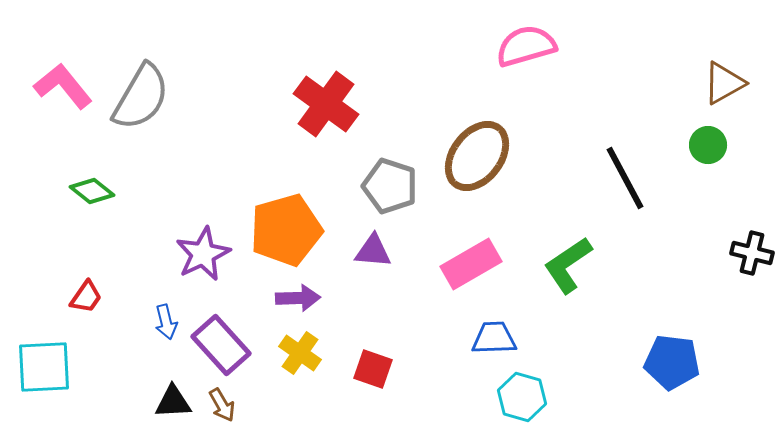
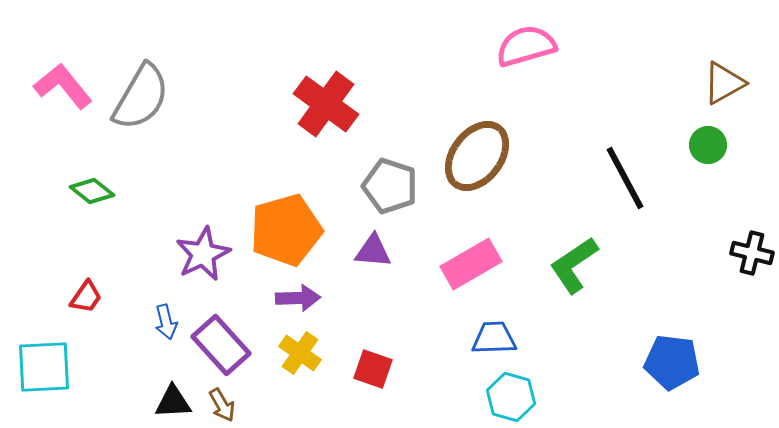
green L-shape: moved 6 px right
cyan hexagon: moved 11 px left
